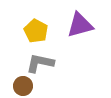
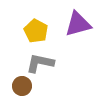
purple triangle: moved 2 px left, 1 px up
brown circle: moved 1 px left
